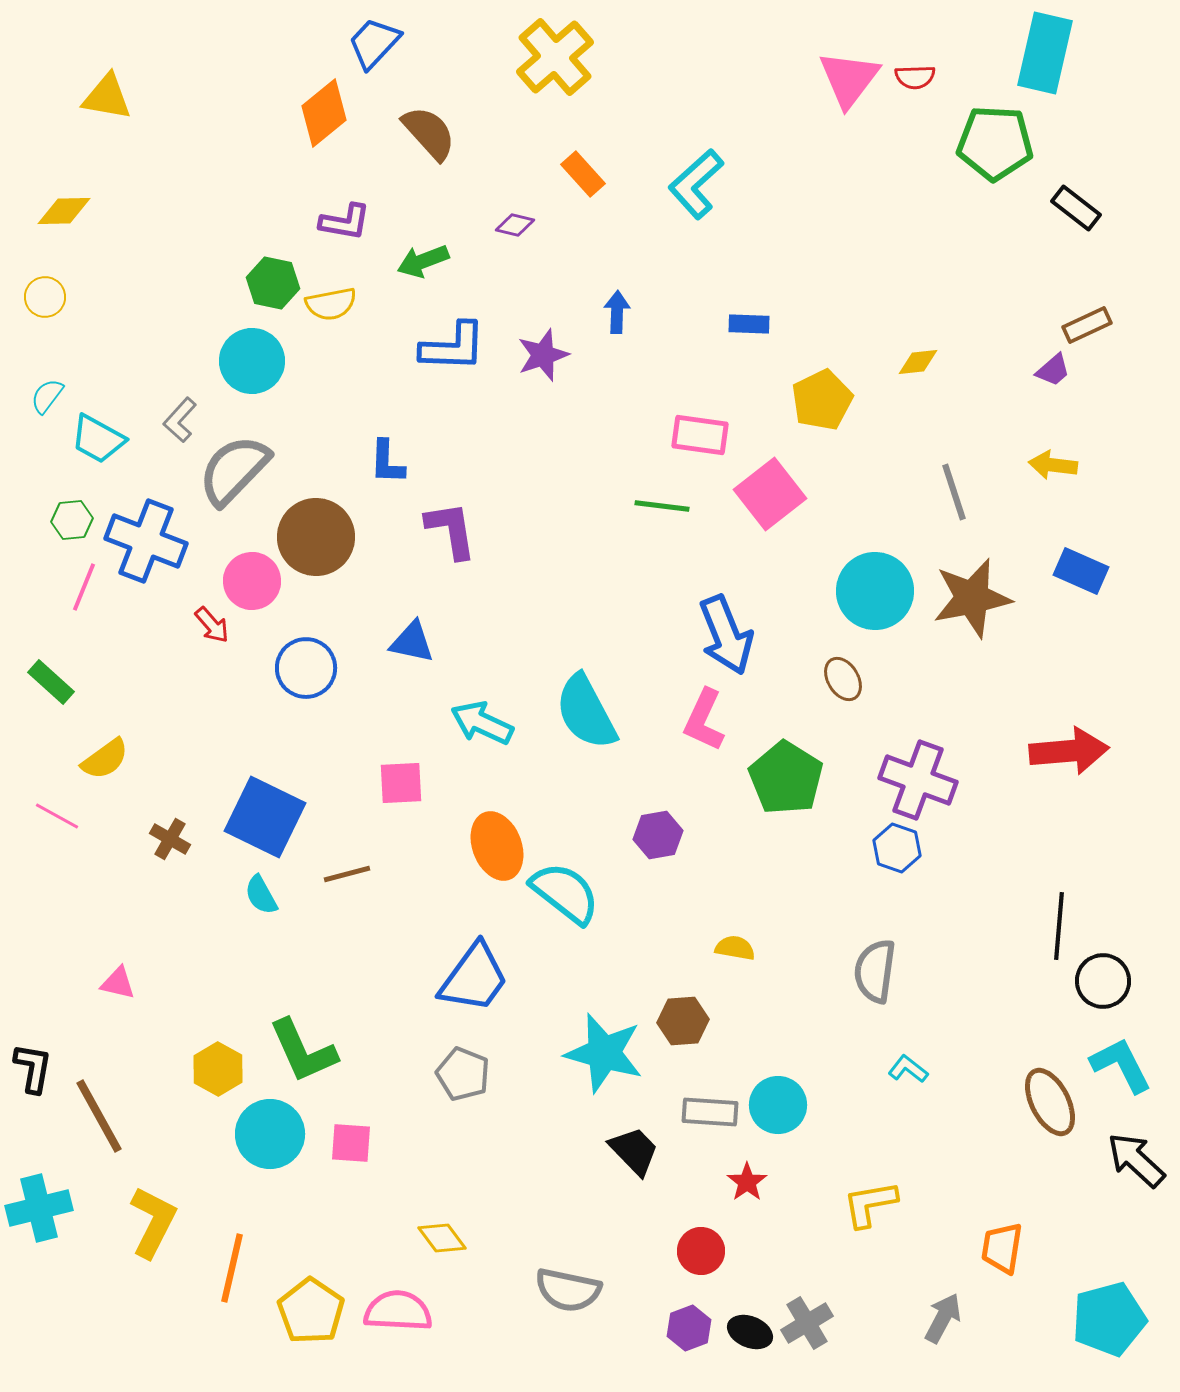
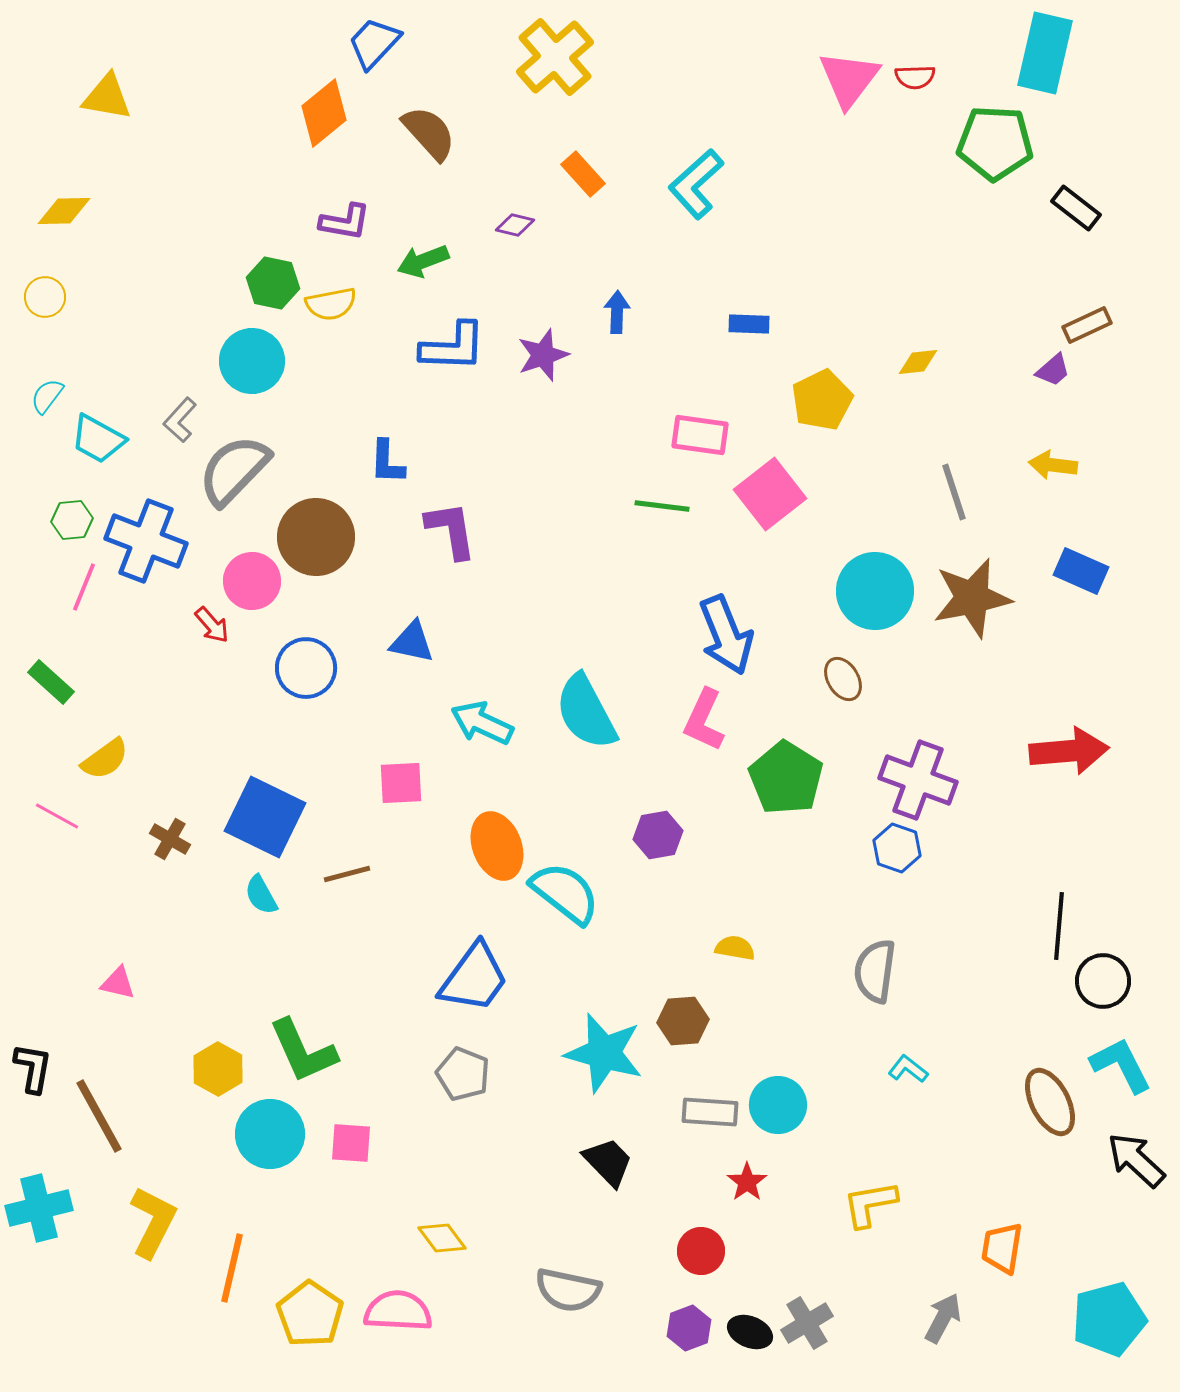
black trapezoid at (634, 1151): moved 26 px left, 11 px down
yellow pentagon at (311, 1311): moved 1 px left, 3 px down
